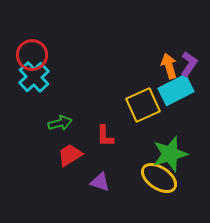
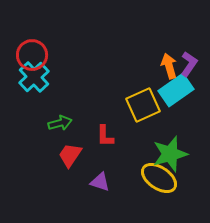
cyan rectangle: rotated 8 degrees counterclockwise
red trapezoid: rotated 24 degrees counterclockwise
